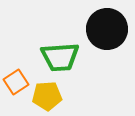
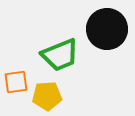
green trapezoid: moved 2 px up; rotated 18 degrees counterclockwise
orange square: rotated 25 degrees clockwise
